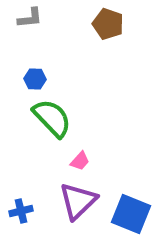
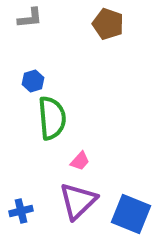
blue hexagon: moved 2 px left, 2 px down; rotated 20 degrees counterclockwise
green semicircle: rotated 39 degrees clockwise
